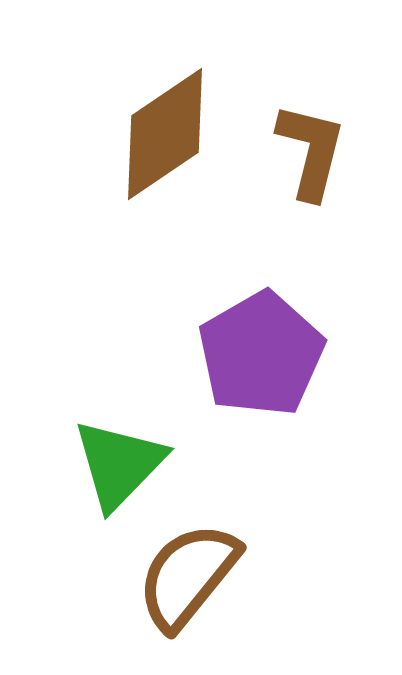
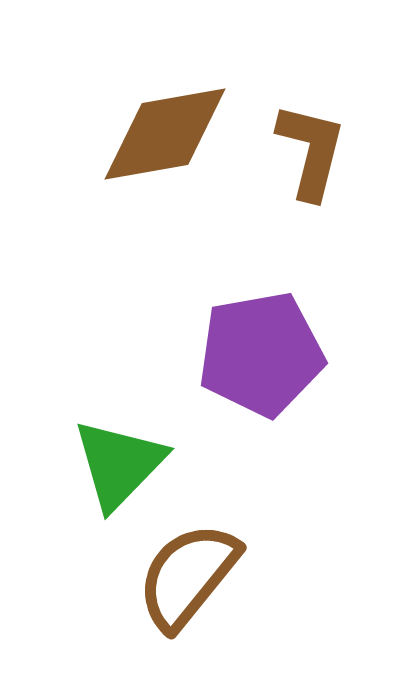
brown diamond: rotated 24 degrees clockwise
purple pentagon: rotated 20 degrees clockwise
